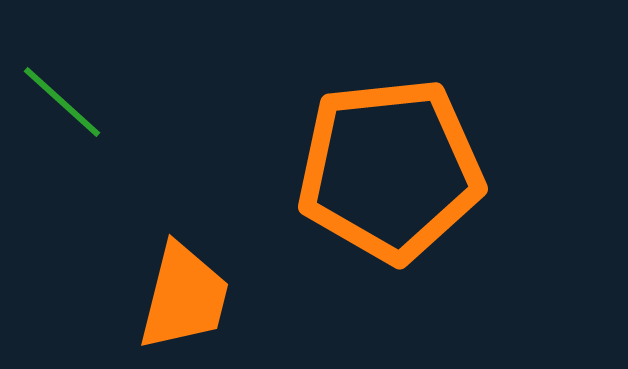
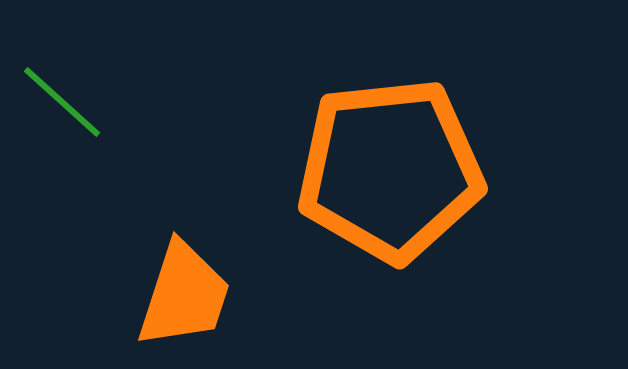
orange trapezoid: moved 2 px up; rotated 4 degrees clockwise
